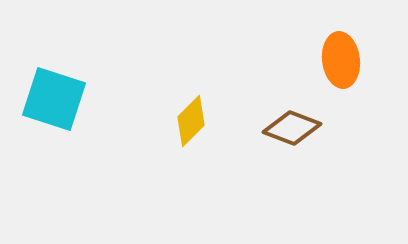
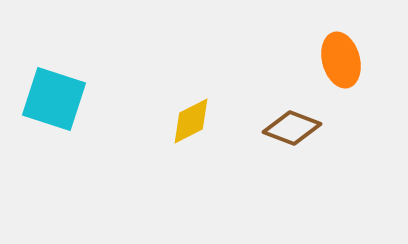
orange ellipse: rotated 8 degrees counterclockwise
yellow diamond: rotated 18 degrees clockwise
